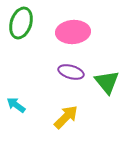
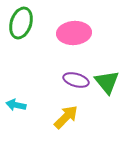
pink ellipse: moved 1 px right, 1 px down
purple ellipse: moved 5 px right, 8 px down
cyan arrow: rotated 24 degrees counterclockwise
